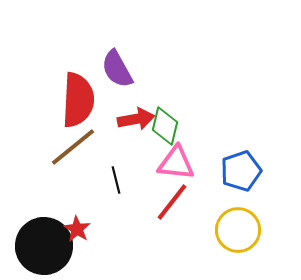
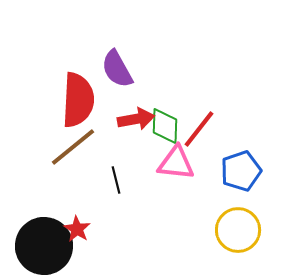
green diamond: rotated 12 degrees counterclockwise
red line: moved 27 px right, 73 px up
